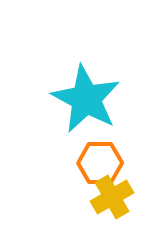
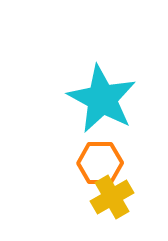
cyan star: moved 16 px right
